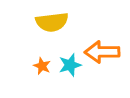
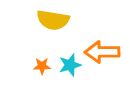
yellow semicircle: moved 1 px right, 2 px up; rotated 16 degrees clockwise
orange star: rotated 24 degrees counterclockwise
